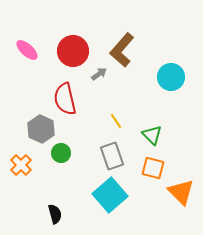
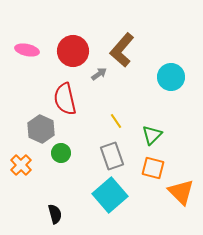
pink ellipse: rotated 30 degrees counterclockwise
green triangle: rotated 30 degrees clockwise
